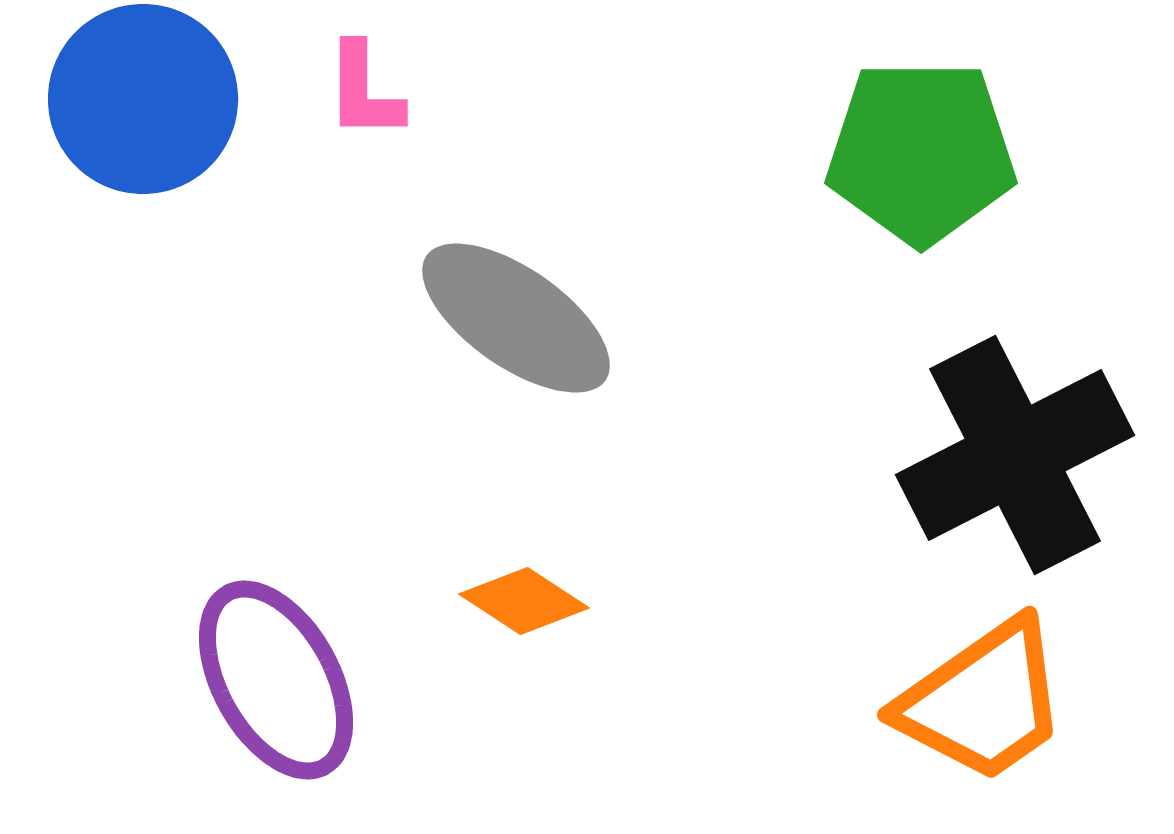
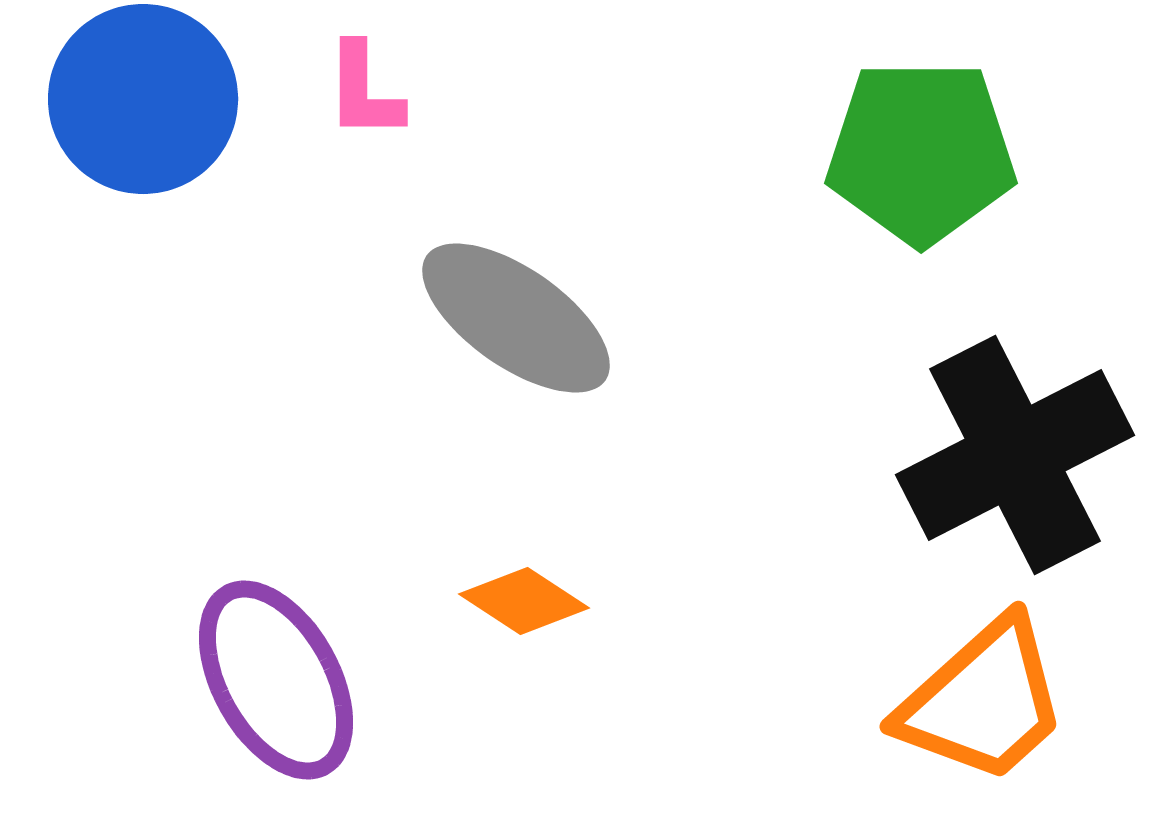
orange trapezoid: rotated 7 degrees counterclockwise
